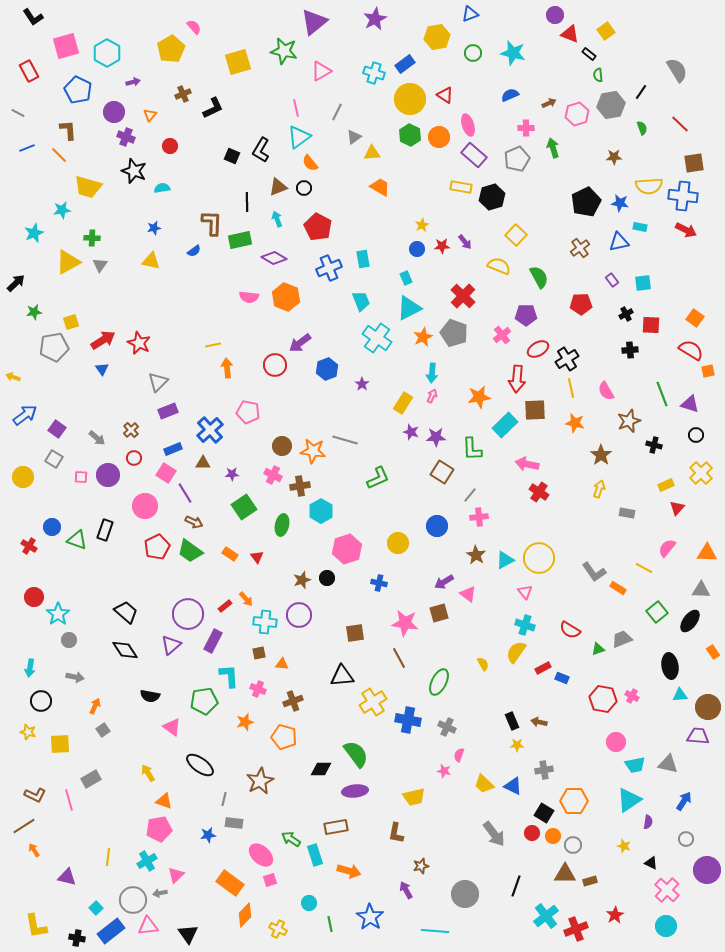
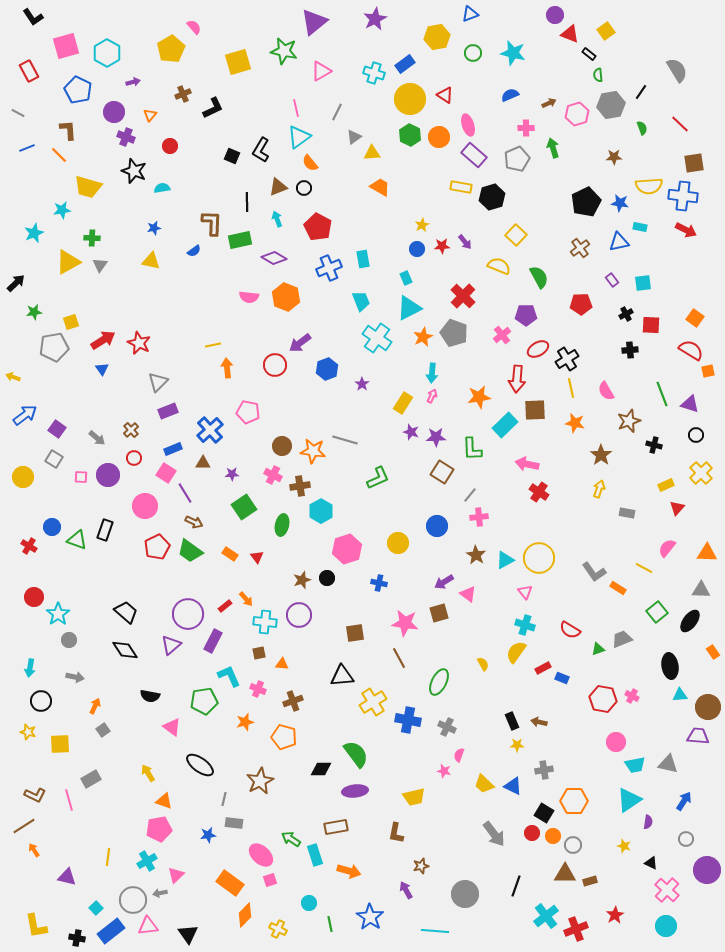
cyan L-shape at (229, 676): rotated 20 degrees counterclockwise
